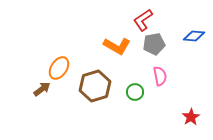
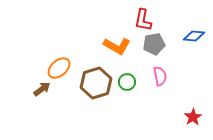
red L-shape: rotated 45 degrees counterclockwise
orange ellipse: rotated 15 degrees clockwise
brown hexagon: moved 1 px right, 3 px up
green circle: moved 8 px left, 10 px up
red star: moved 2 px right
